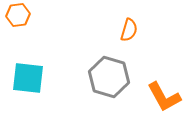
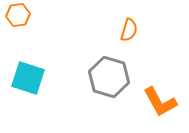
cyan square: rotated 12 degrees clockwise
orange L-shape: moved 4 px left, 5 px down
